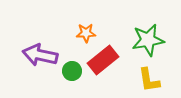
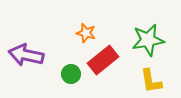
orange star: rotated 18 degrees clockwise
purple arrow: moved 14 px left
green circle: moved 1 px left, 3 px down
yellow L-shape: moved 2 px right, 1 px down
